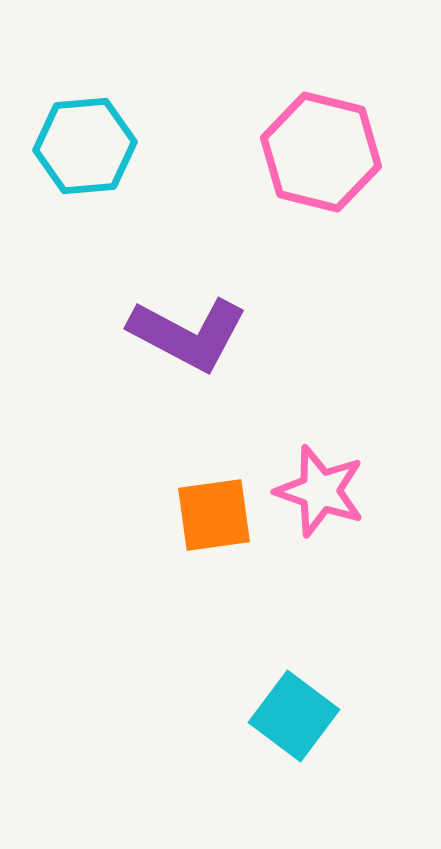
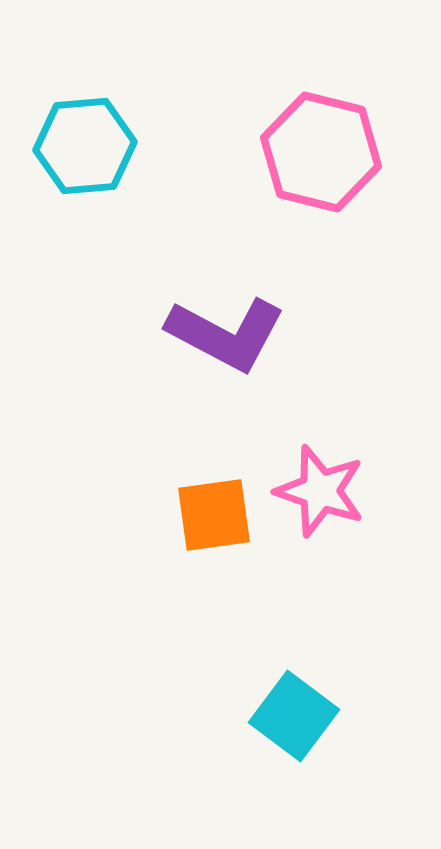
purple L-shape: moved 38 px right
